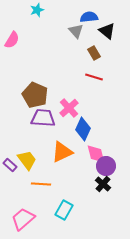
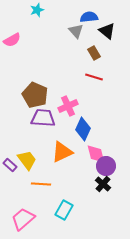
pink semicircle: rotated 30 degrees clockwise
pink cross: moved 1 px left, 2 px up; rotated 18 degrees clockwise
